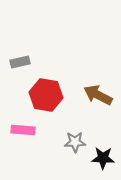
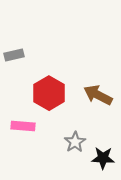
gray rectangle: moved 6 px left, 7 px up
red hexagon: moved 3 px right, 2 px up; rotated 20 degrees clockwise
pink rectangle: moved 4 px up
gray star: rotated 30 degrees counterclockwise
